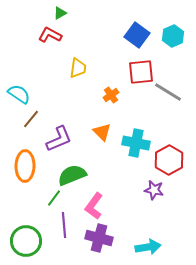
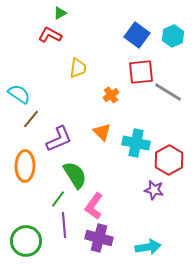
green semicircle: moved 3 px right; rotated 80 degrees clockwise
green line: moved 4 px right, 1 px down
